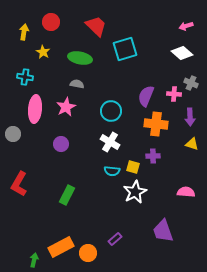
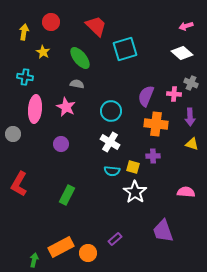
green ellipse: rotated 40 degrees clockwise
pink star: rotated 18 degrees counterclockwise
white star: rotated 10 degrees counterclockwise
